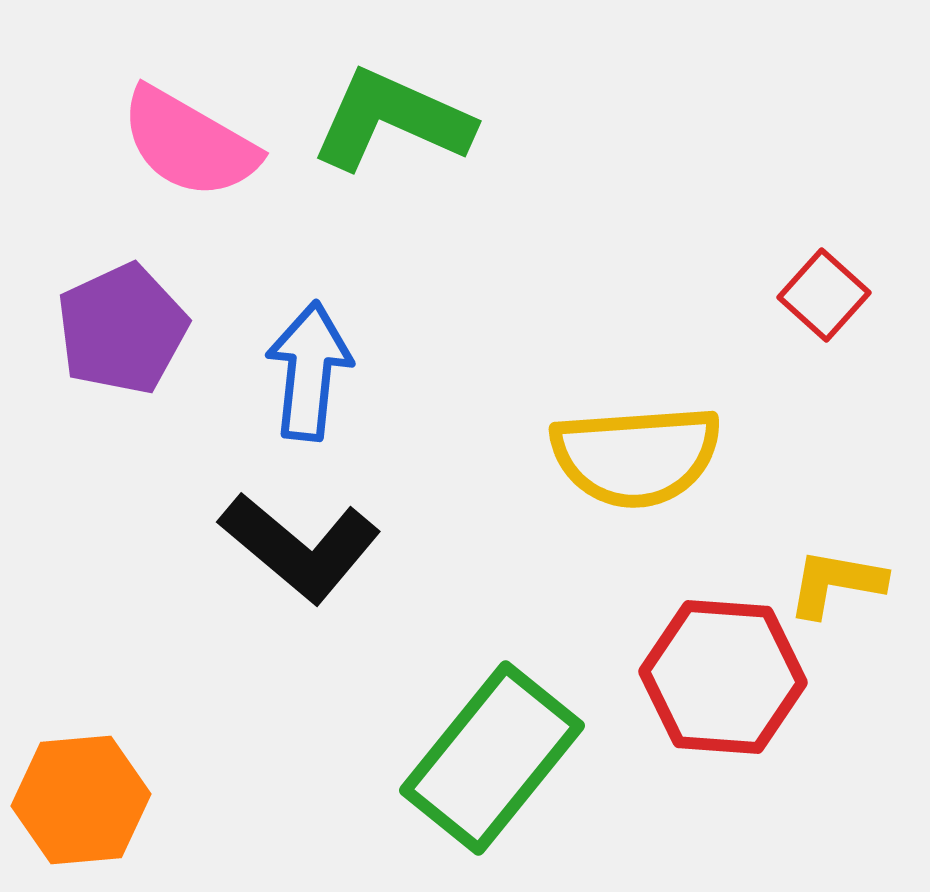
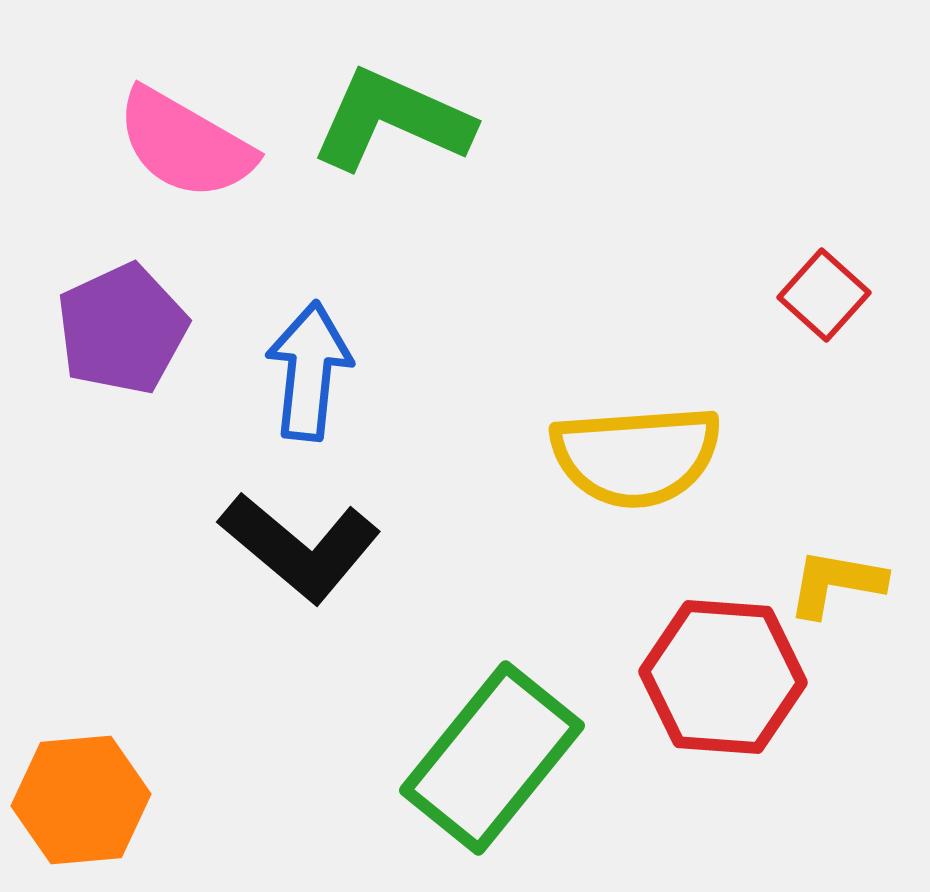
pink semicircle: moved 4 px left, 1 px down
